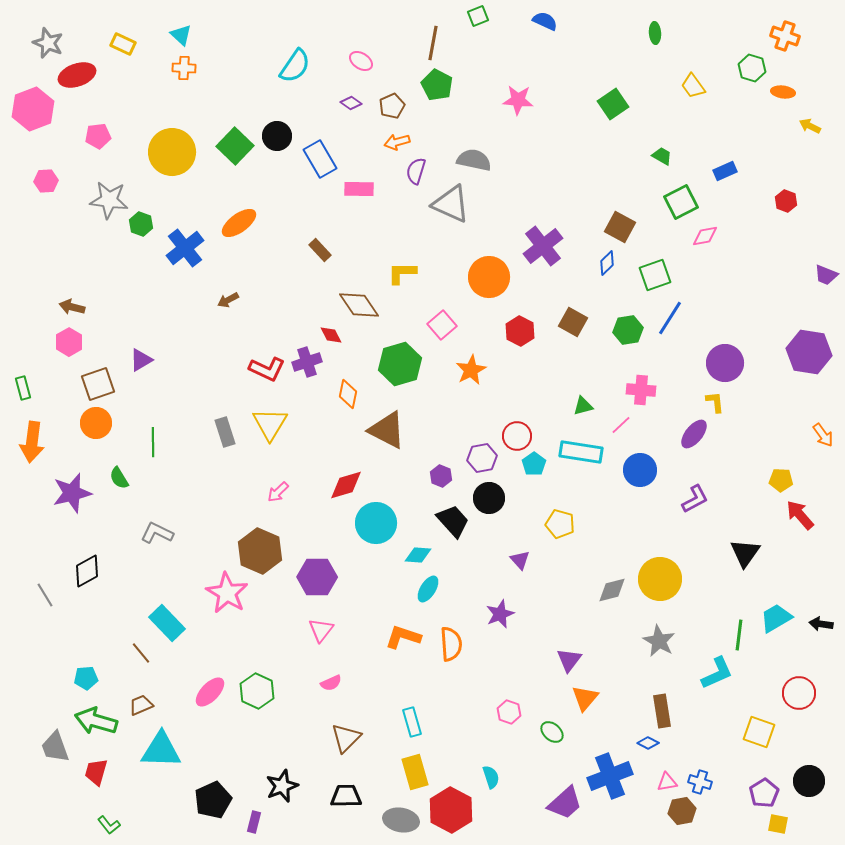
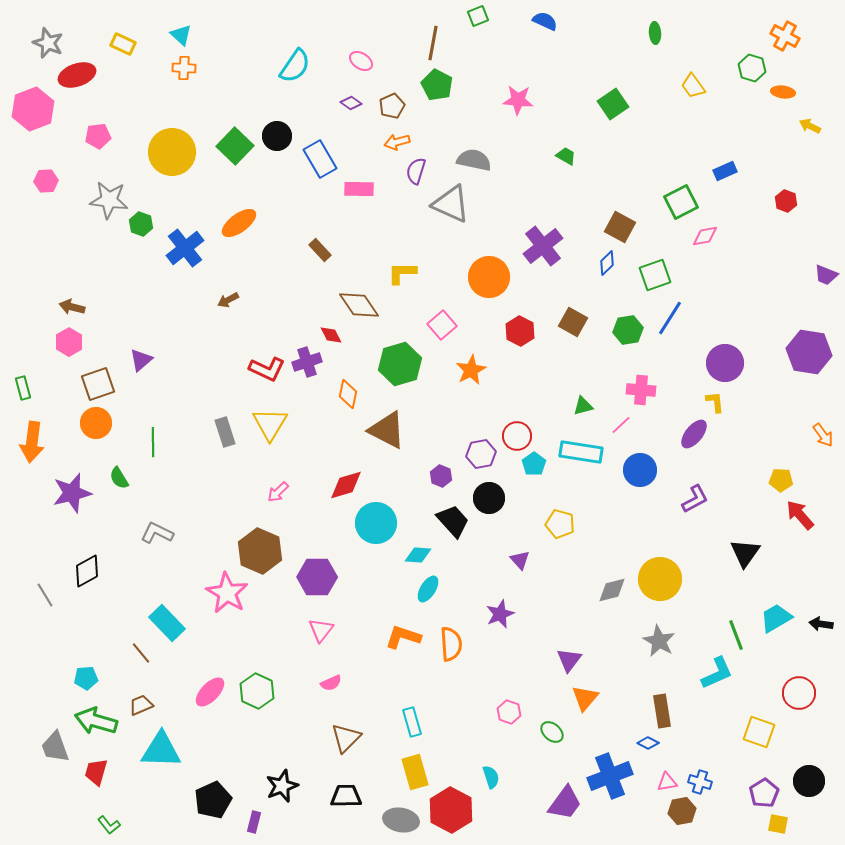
orange cross at (785, 36): rotated 8 degrees clockwise
green trapezoid at (662, 156): moved 96 px left
purple triangle at (141, 360): rotated 10 degrees counterclockwise
purple hexagon at (482, 458): moved 1 px left, 4 px up
green line at (739, 635): moved 3 px left; rotated 28 degrees counterclockwise
purple trapezoid at (565, 803): rotated 12 degrees counterclockwise
